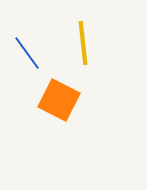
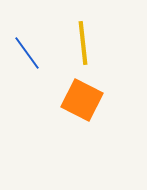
orange square: moved 23 px right
